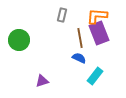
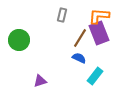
orange L-shape: moved 2 px right
brown line: rotated 42 degrees clockwise
purple triangle: moved 2 px left
